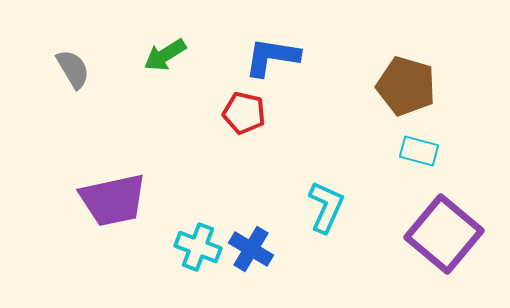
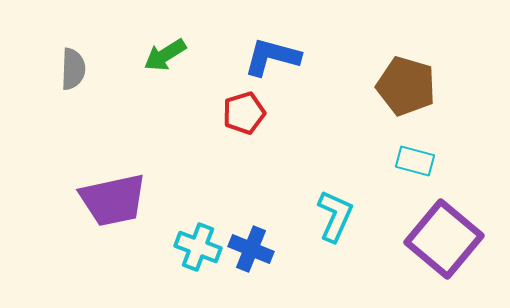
blue L-shape: rotated 6 degrees clockwise
gray semicircle: rotated 33 degrees clockwise
red pentagon: rotated 30 degrees counterclockwise
cyan rectangle: moved 4 px left, 10 px down
cyan L-shape: moved 9 px right, 9 px down
purple square: moved 5 px down
blue cross: rotated 9 degrees counterclockwise
